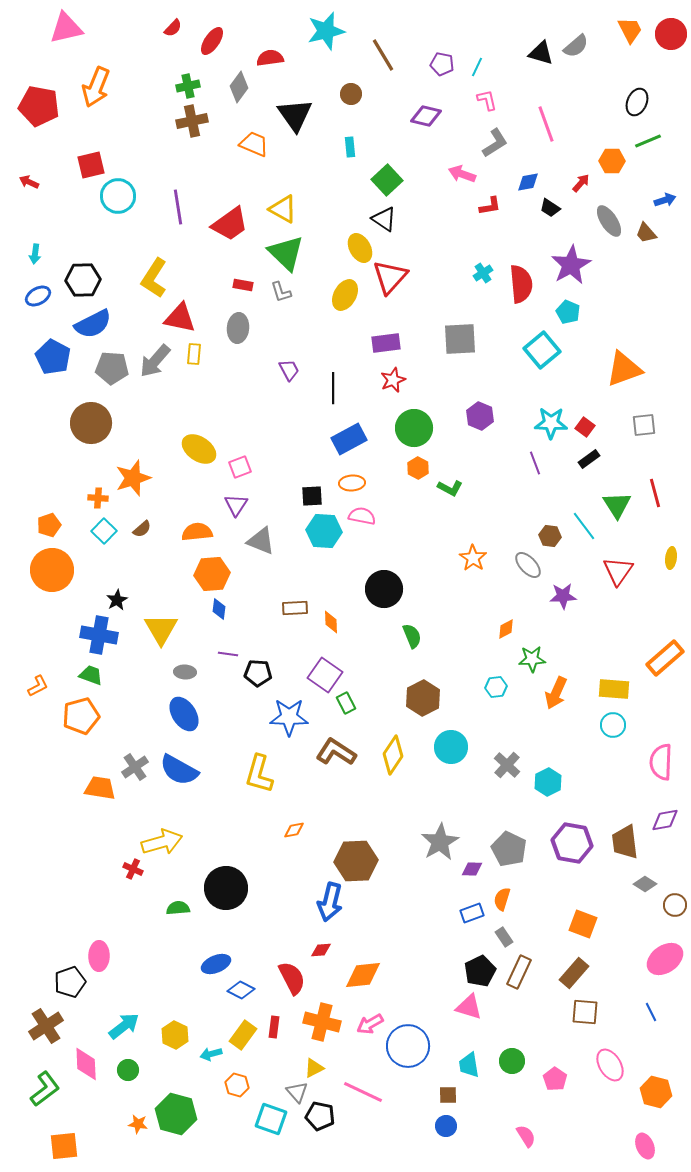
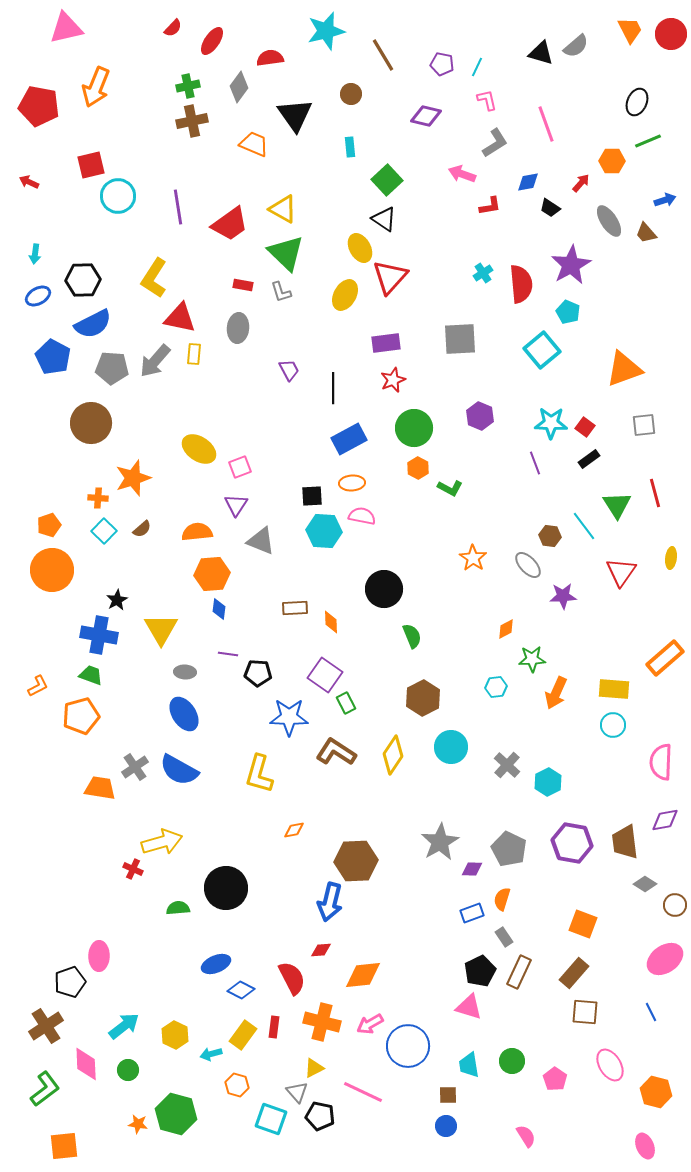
red triangle at (618, 571): moved 3 px right, 1 px down
